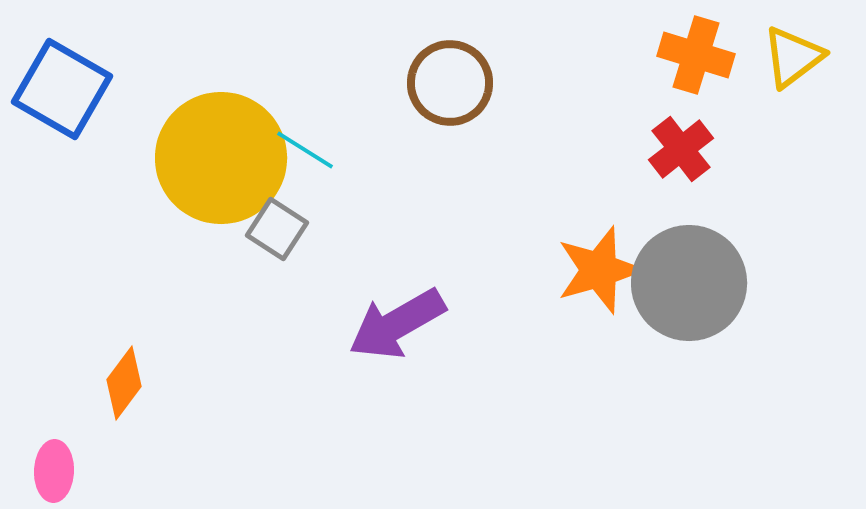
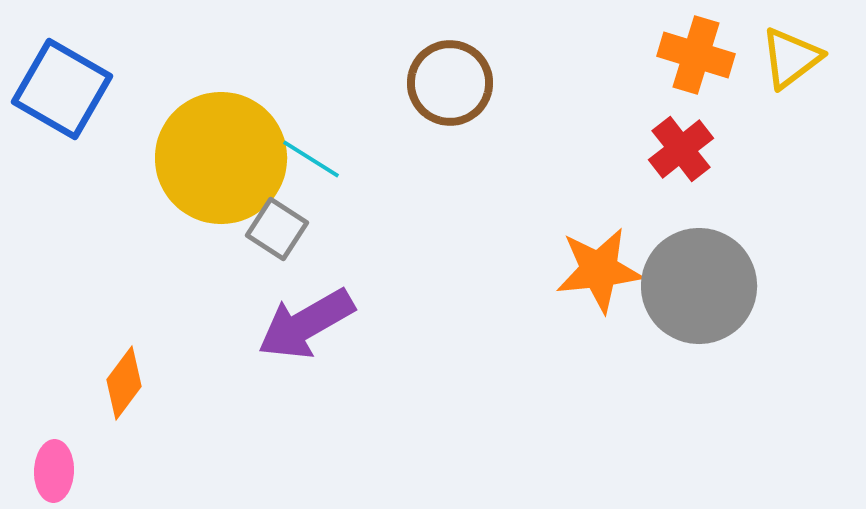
yellow triangle: moved 2 px left, 1 px down
cyan line: moved 6 px right, 9 px down
orange star: rotated 10 degrees clockwise
gray circle: moved 10 px right, 3 px down
purple arrow: moved 91 px left
